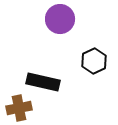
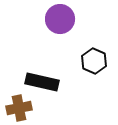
black hexagon: rotated 10 degrees counterclockwise
black rectangle: moved 1 px left
